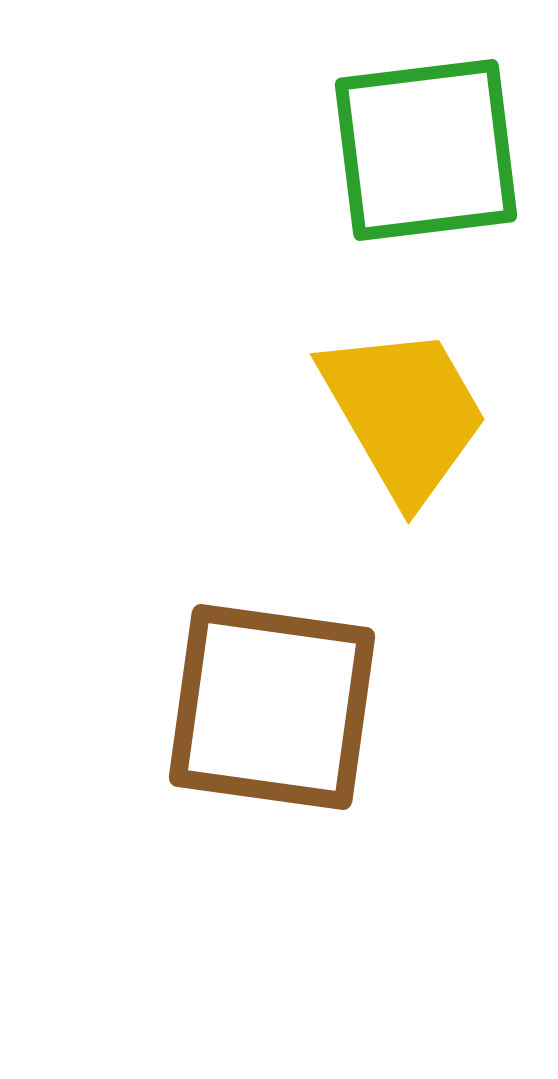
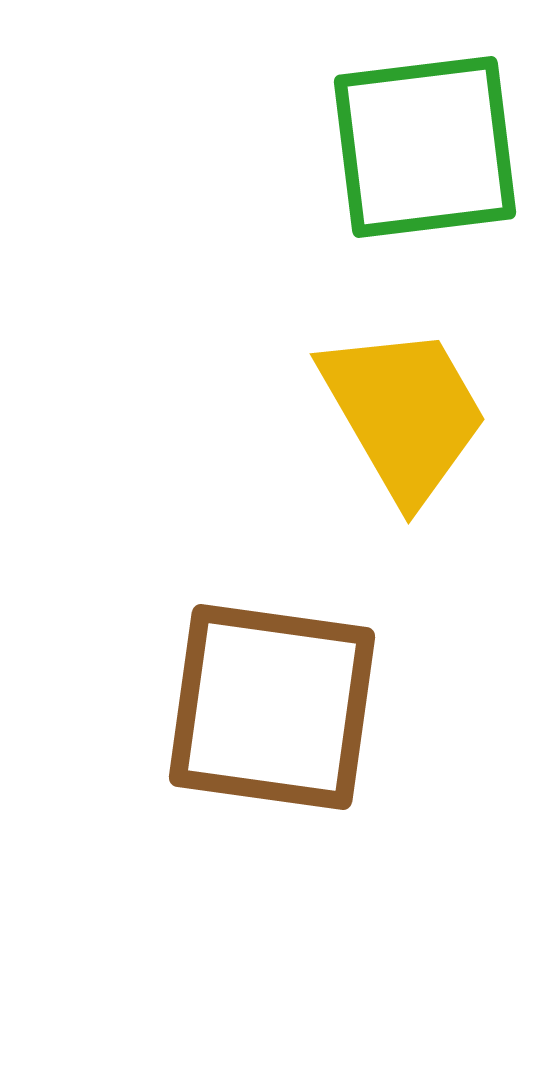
green square: moved 1 px left, 3 px up
